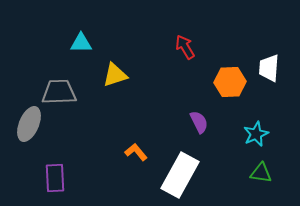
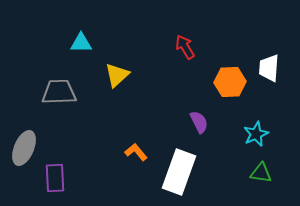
yellow triangle: moved 2 px right; rotated 24 degrees counterclockwise
gray ellipse: moved 5 px left, 24 px down
white rectangle: moved 1 px left, 3 px up; rotated 9 degrees counterclockwise
